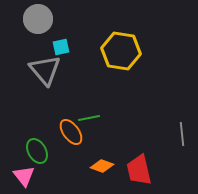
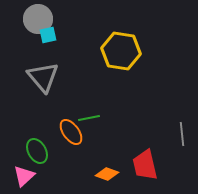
cyan square: moved 13 px left, 12 px up
gray triangle: moved 2 px left, 7 px down
orange diamond: moved 5 px right, 8 px down
red trapezoid: moved 6 px right, 5 px up
pink triangle: rotated 25 degrees clockwise
